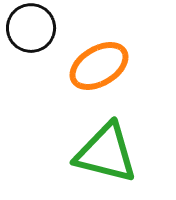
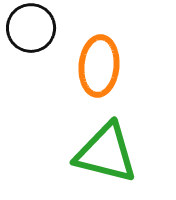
orange ellipse: rotated 54 degrees counterclockwise
